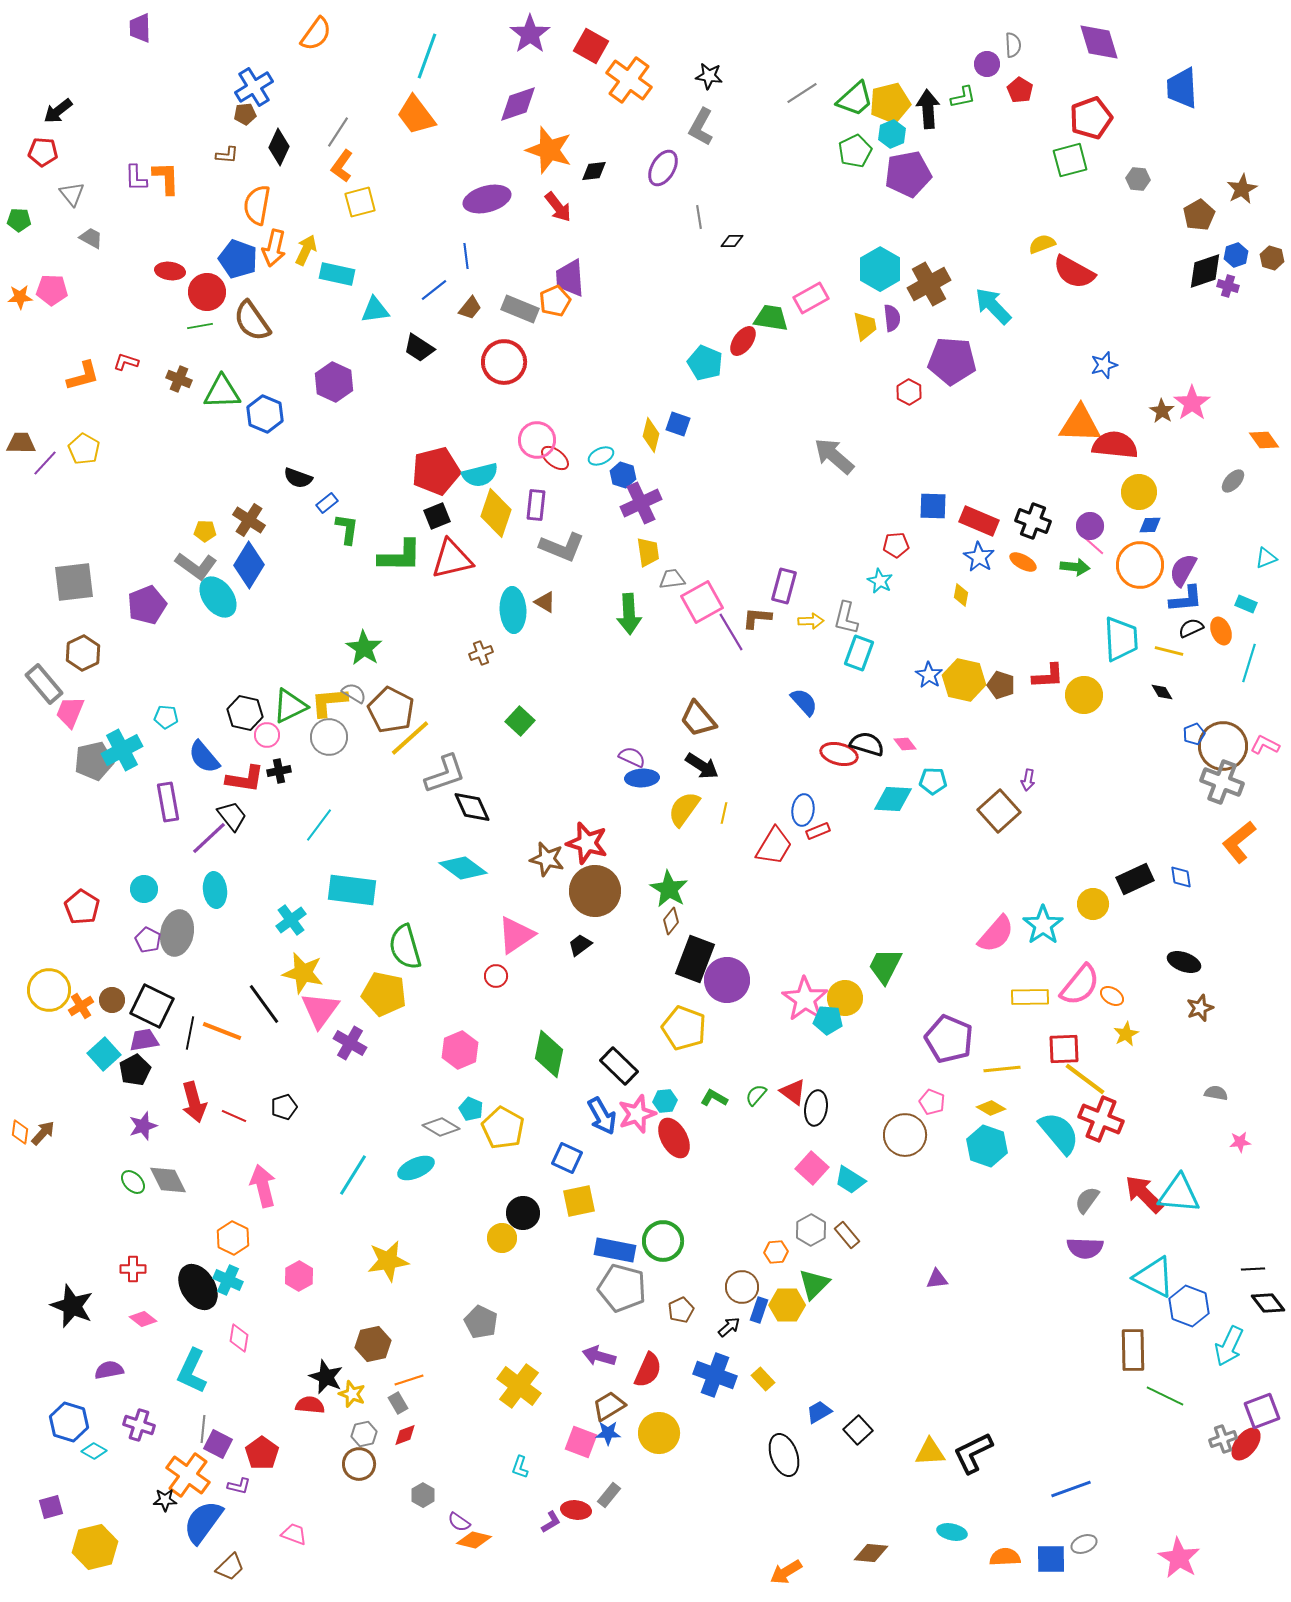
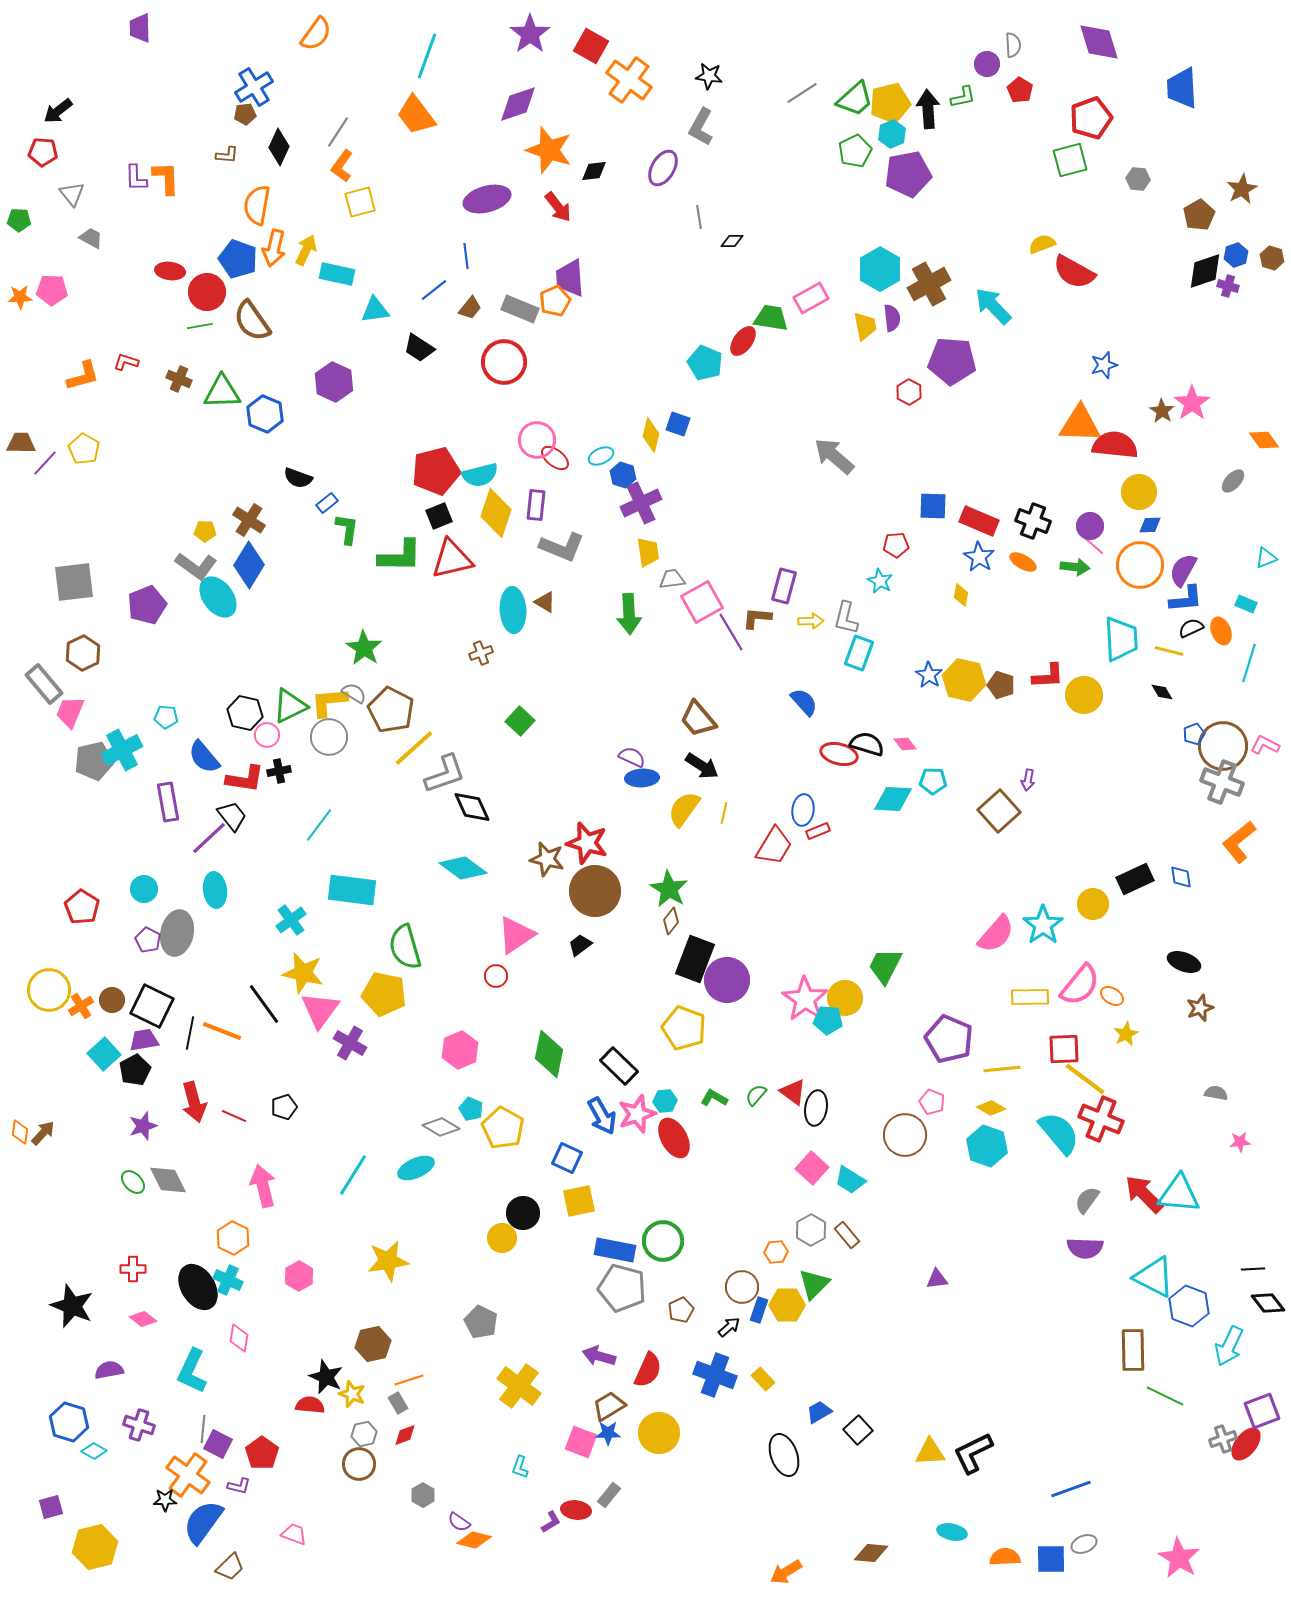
black square at (437, 516): moved 2 px right
yellow line at (410, 738): moved 4 px right, 10 px down
